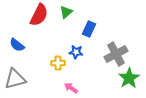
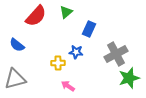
red semicircle: moved 3 px left, 1 px down; rotated 15 degrees clockwise
green star: rotated 15 degrees clockwise
pink arrow: moved 3 px left, 2 px up
